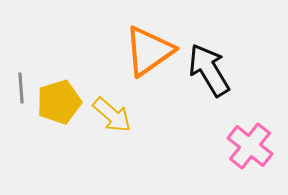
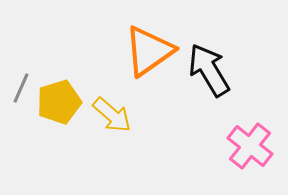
gray line: rotated 28 degrees clockwise
